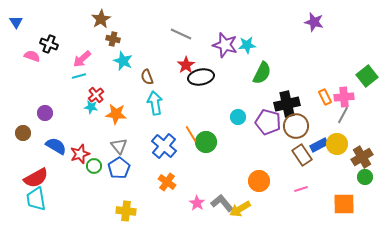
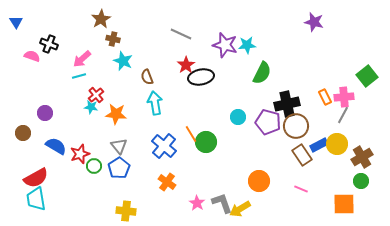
green circle at (365, 177): moved 4 px left, 4 px down
pink line at (301, 189): rotated 40 degrees clockwise
gray L-shape at (222, 203): rotated 20 degrees clockwise
